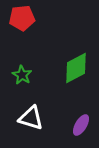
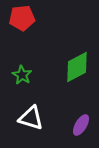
green diamond: moved 1 px right, 1 px up
